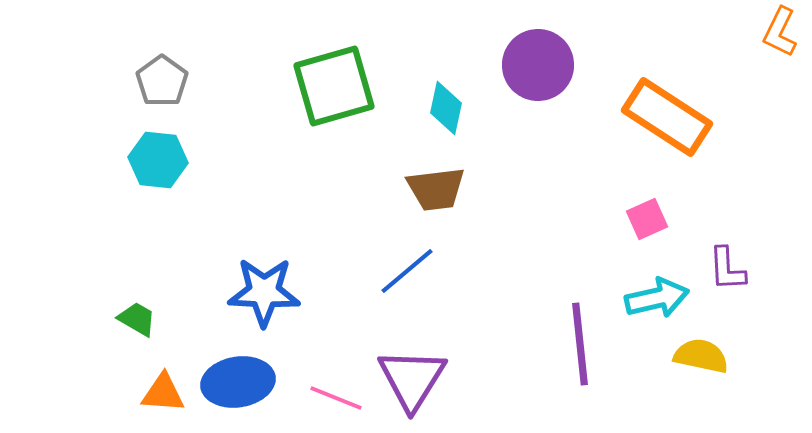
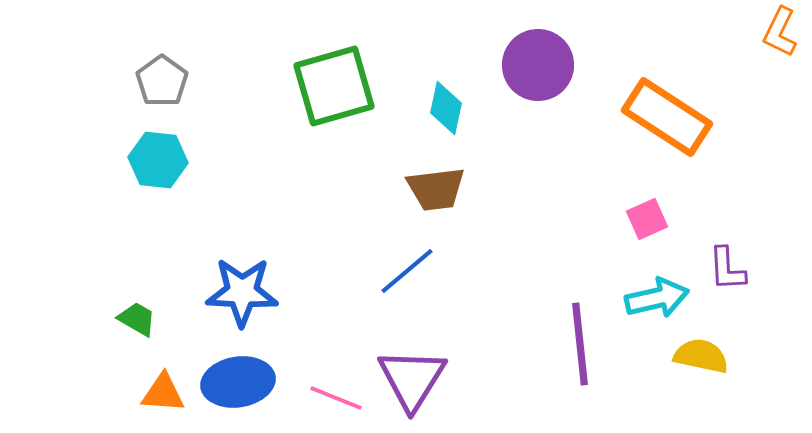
blue star: moved 22 px left
